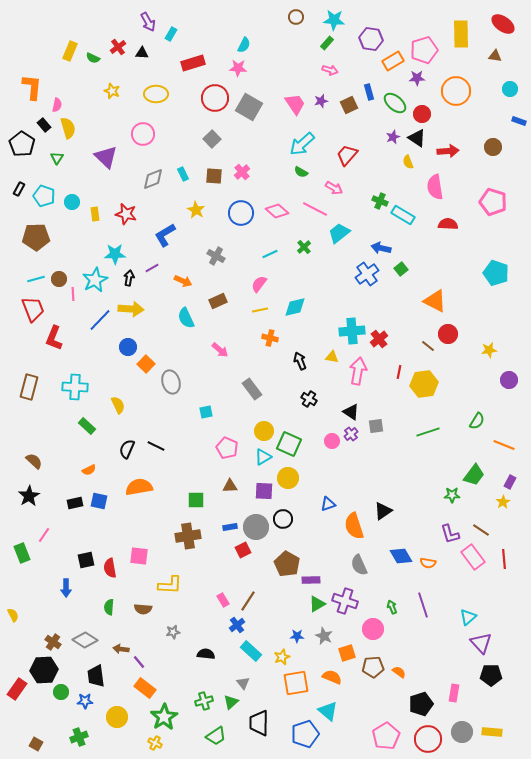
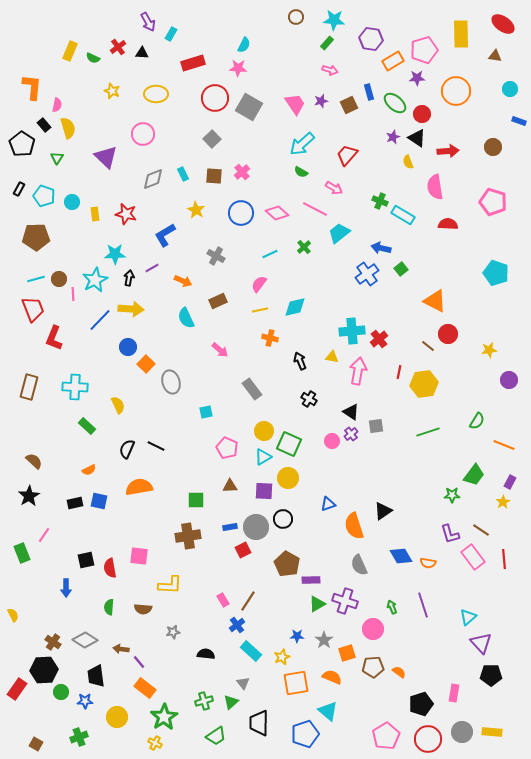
pink diamond at (277, 211): moved 2 px down
gray star at (324, 636): moved 4 px down; rotated 12 degrees clockwise
